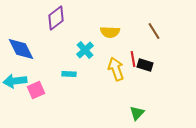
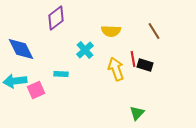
yellow semicircle: moved 1 px right, 1 px up
cyan rectangle: moved 8 px left
